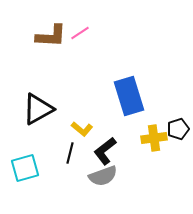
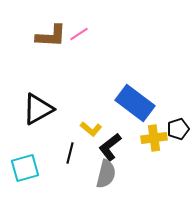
pink line: moved 1 px left, 1 px down
blue rectangle: moved 6 px right, 7 px down; rotated 36 degrees counterclockwise
yellow L-shape: moved 9 px right
black L-shape: moved 5 px right, 4 px up
gray semicircle: moved 3 px right, 2 px up; rotated 56 degrees counterclockwise
